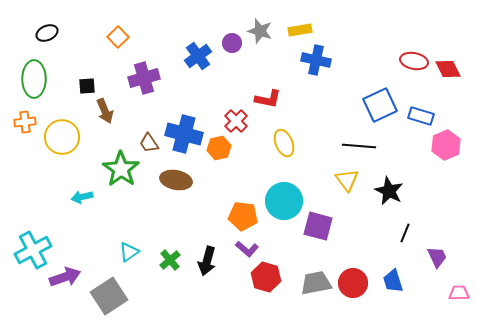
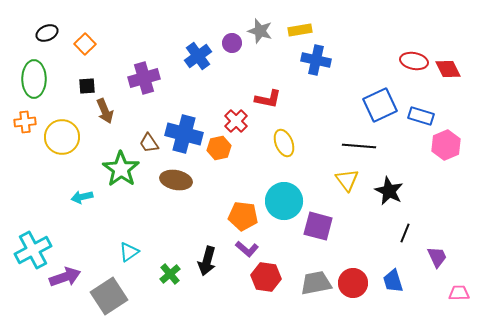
orange square at (118, 37): moved 33 px left, 7 px down
green cross at (170, 260): moved 14 px down
red hexagon at (266, 277): rotated 8 degrees counterclockwise
